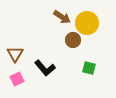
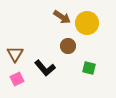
brown circle: moved 5 px left, 6 px down
